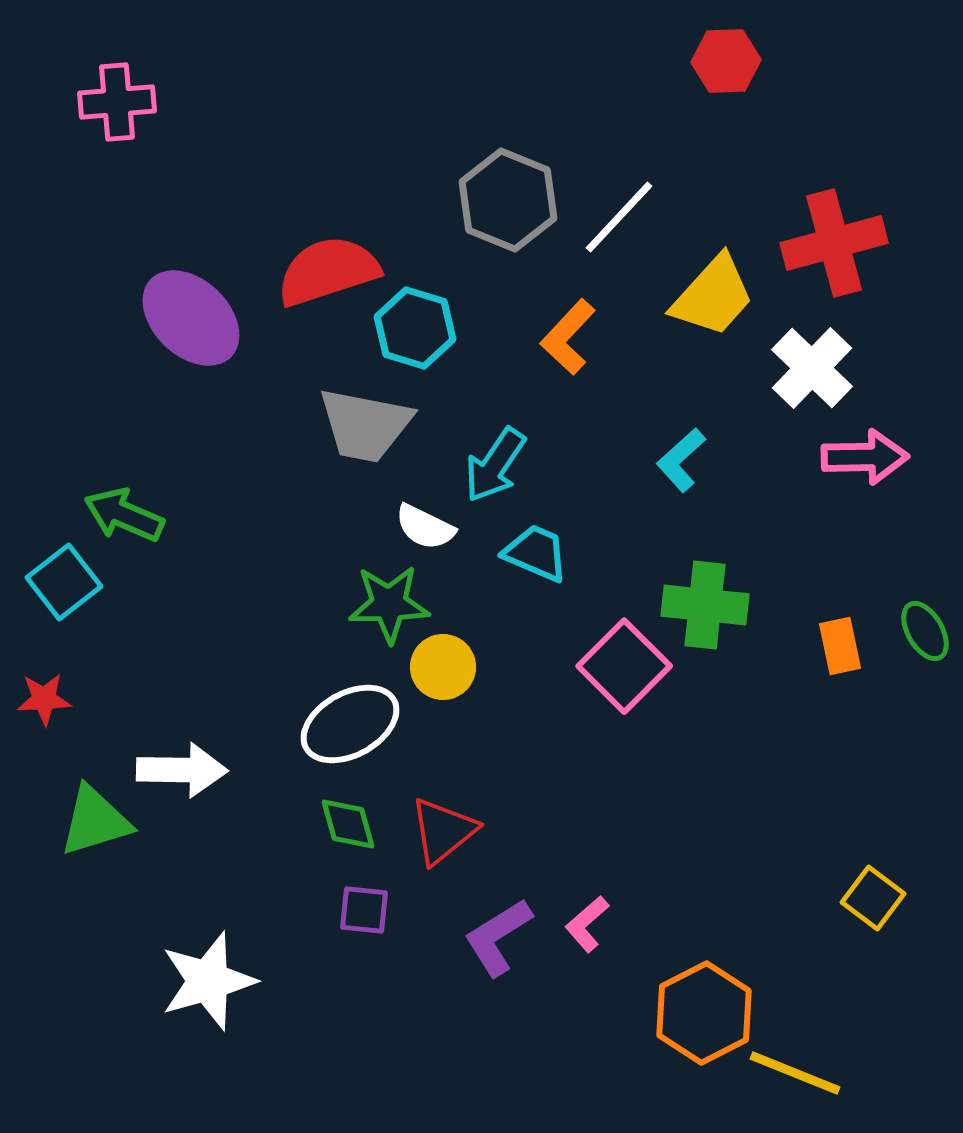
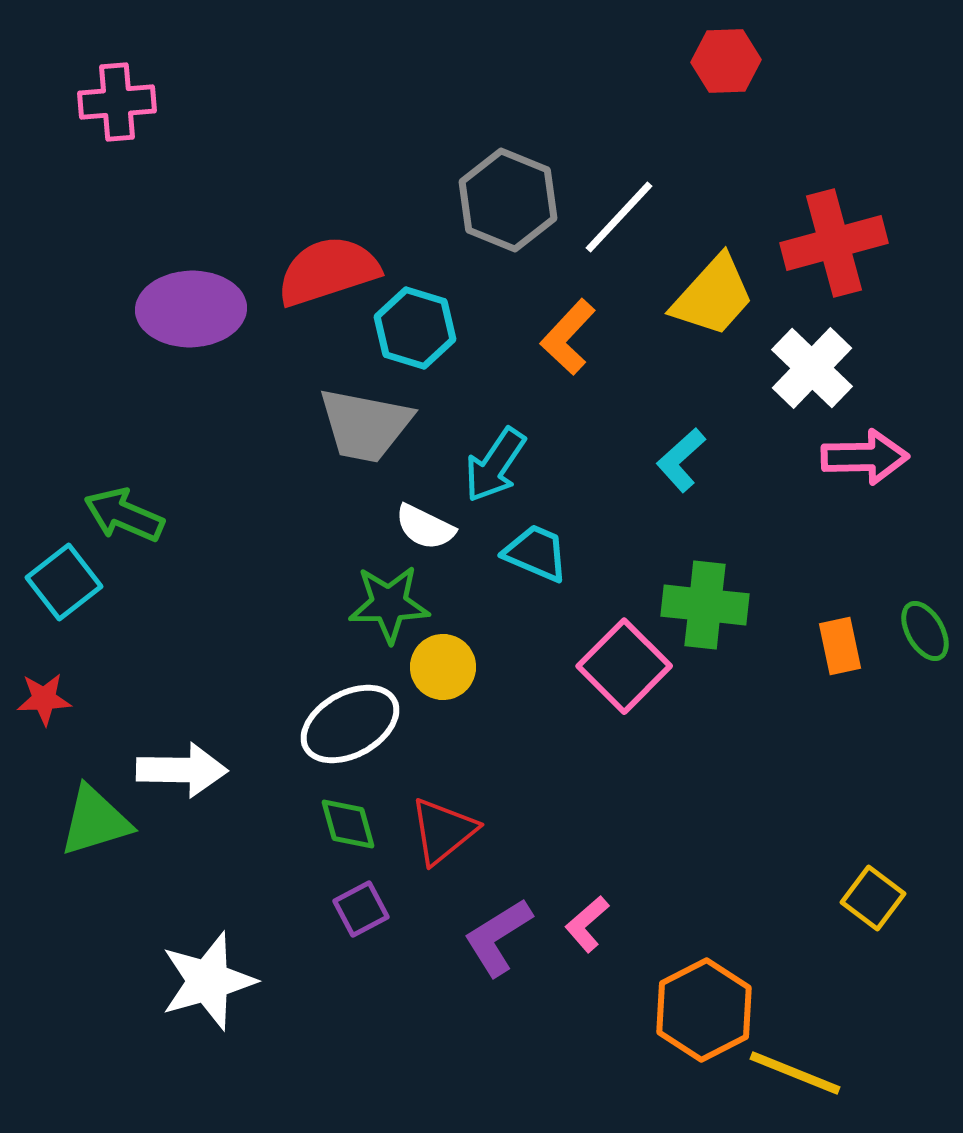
purple ellipse: moved 9 px up; rotated 46 degrees counterclockwise
purple square: moved 3 px left, 1 px up; rotated 34 degrees counterclockwise
orange hexagon: moved 3 px up
